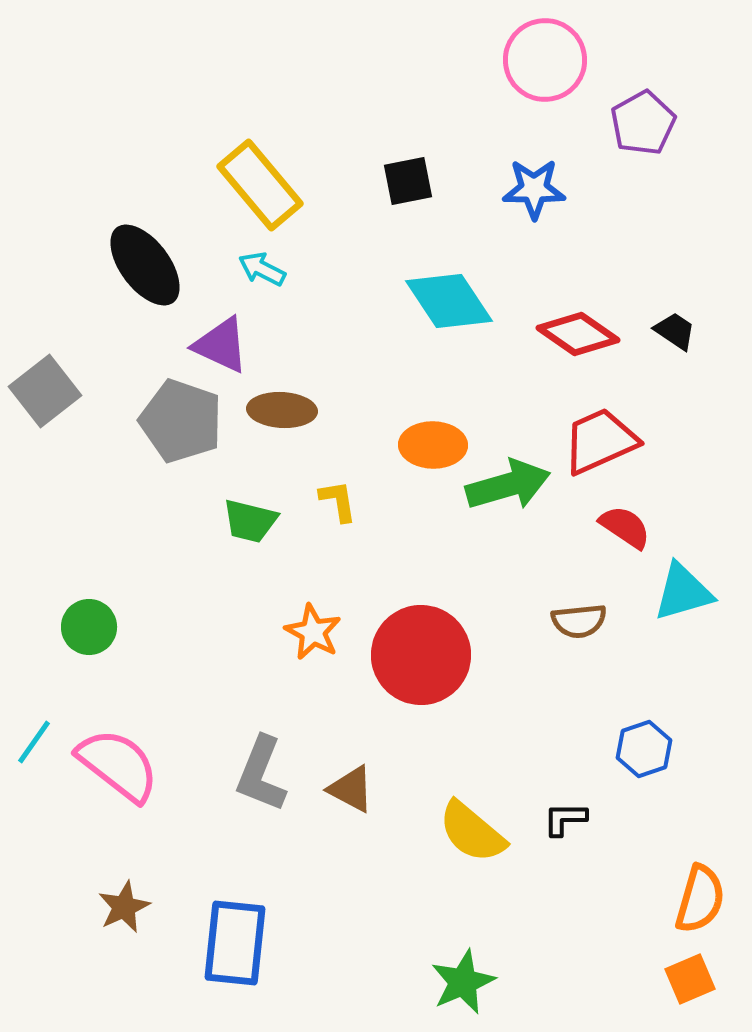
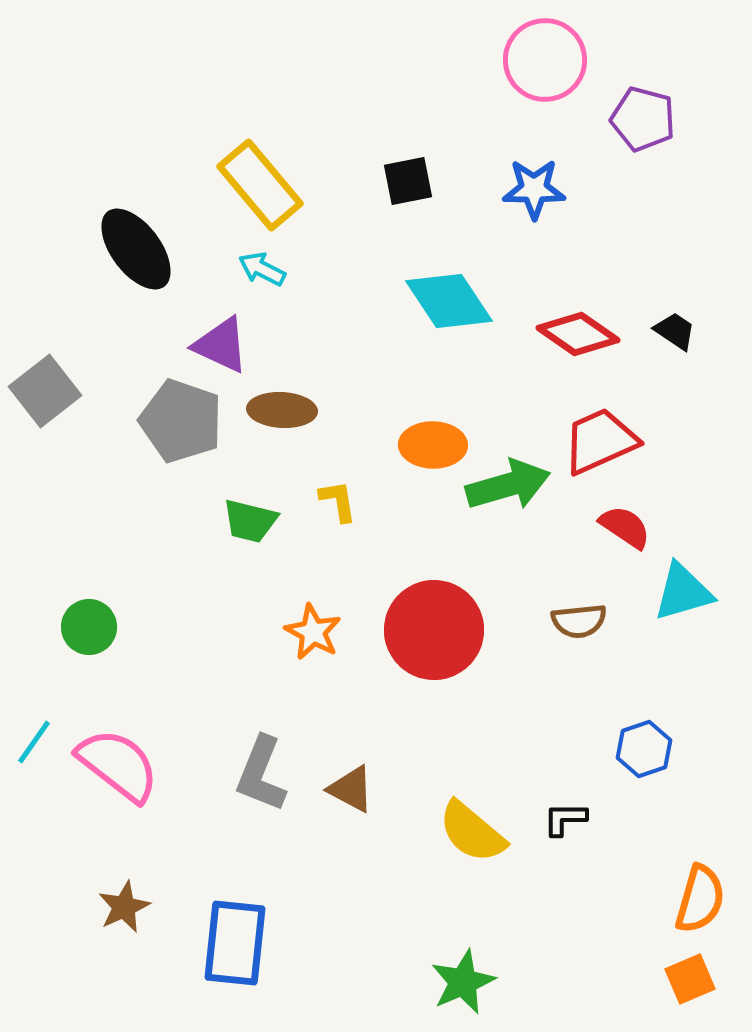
purple pentagon: moved 4 px up; rotated 28 degrees counterclockwise
black ellipse: moved 9 px left, 16 px up
red circle: moved 13 px right, 25 px up
